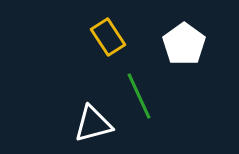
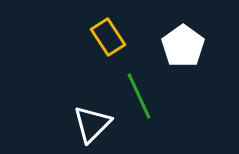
white pentagon: moved 1 px left, 2 px down
white triangle: moved 1 px left; rotated 30 degrees counterclockwise
